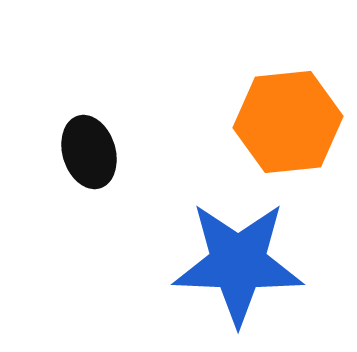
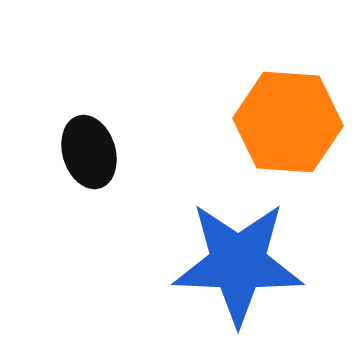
orange hexagon: rotated 10 degrees clockwise
